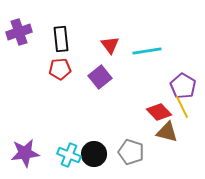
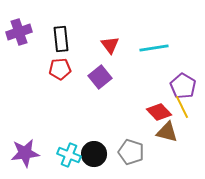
cyan line: moved 7 px right, 3 px up
